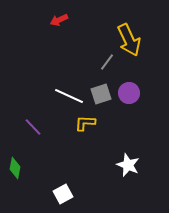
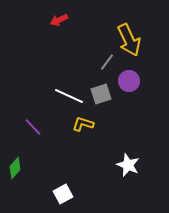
purple circle: moved 12 px up
yellow L-shape: moved 2 px left, 1 px down; rotated 15 degrees clockwise
green diamond: rotated 30 degrees clockwise
